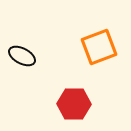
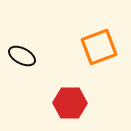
red hexagon: moved 4 px left, 1 px up
